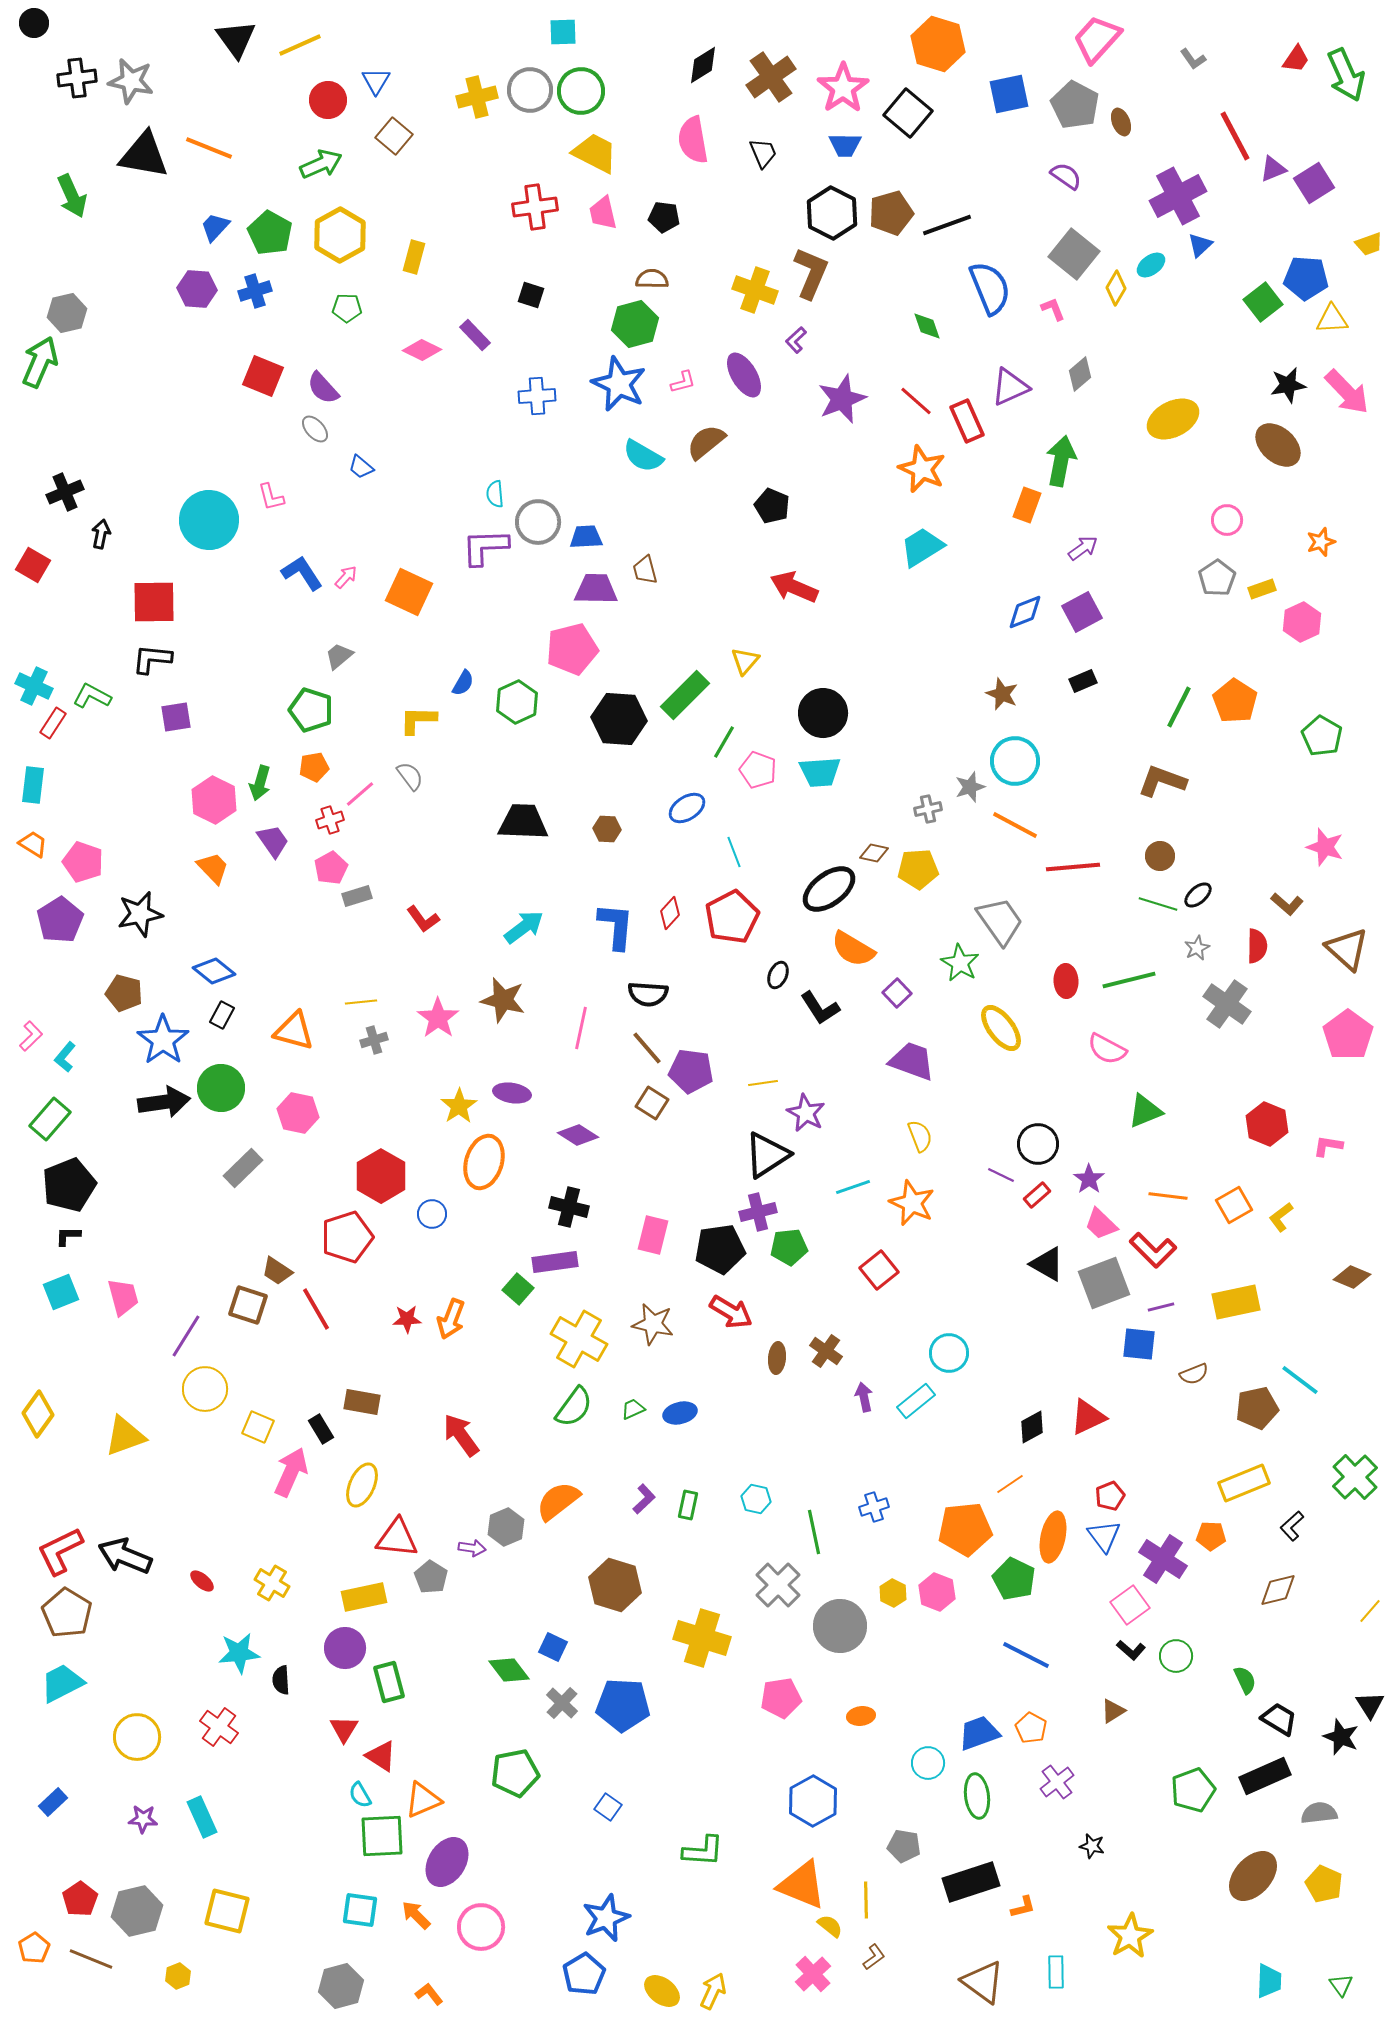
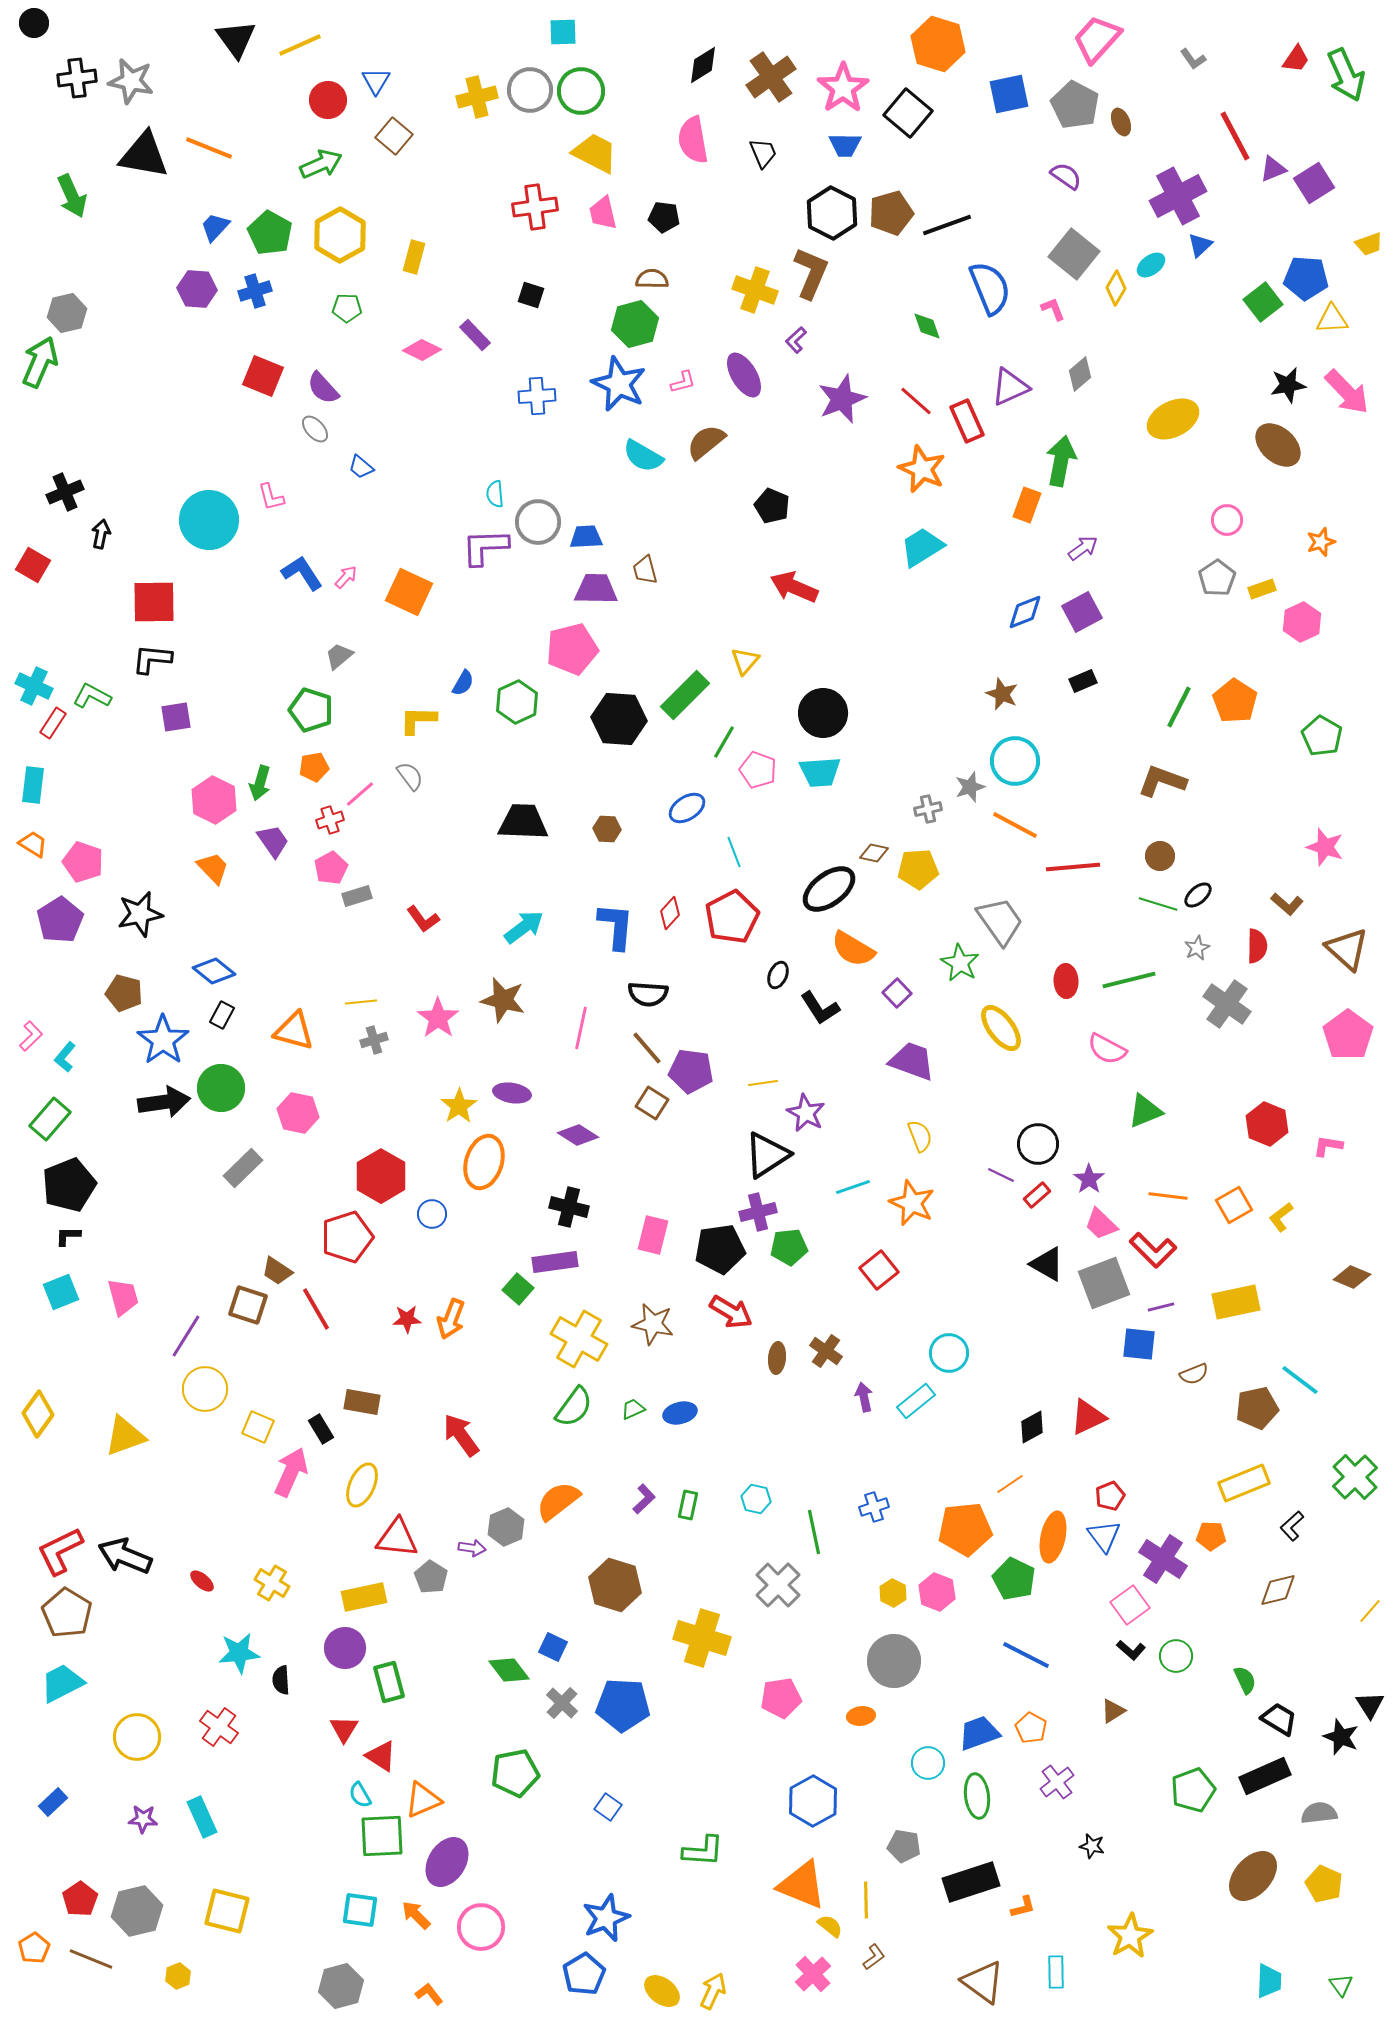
gray circle at (840, 1626): moved 54 px right, 35 px down
